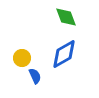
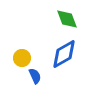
green diamond: moved 1 px right, 2 px down
